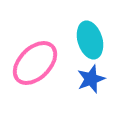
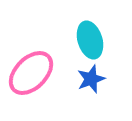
pink ellipse: moved 4 px left, 10 px down
